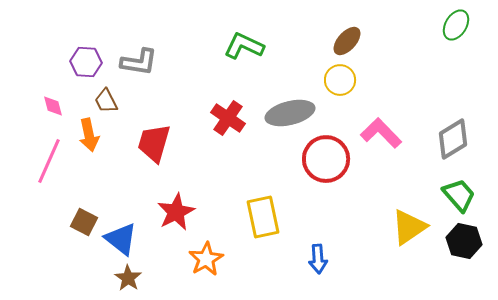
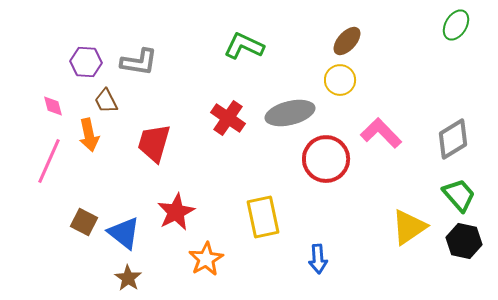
blue triangle: moved 3 px right, 6 px up
